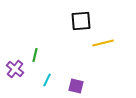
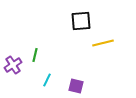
purple cross: moved 2 px left, 4 px up; rotated 18 degrees clockwise
